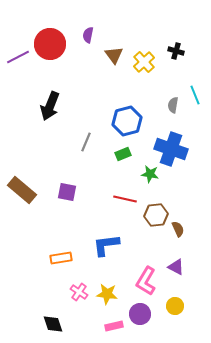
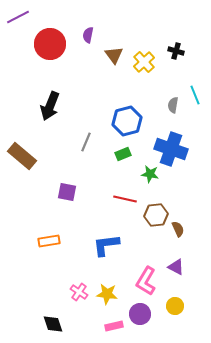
purple line: moved 40 px up
brown rectangle: moved 34 px up
orange rectangle: moved 12 px left, 17 px up
